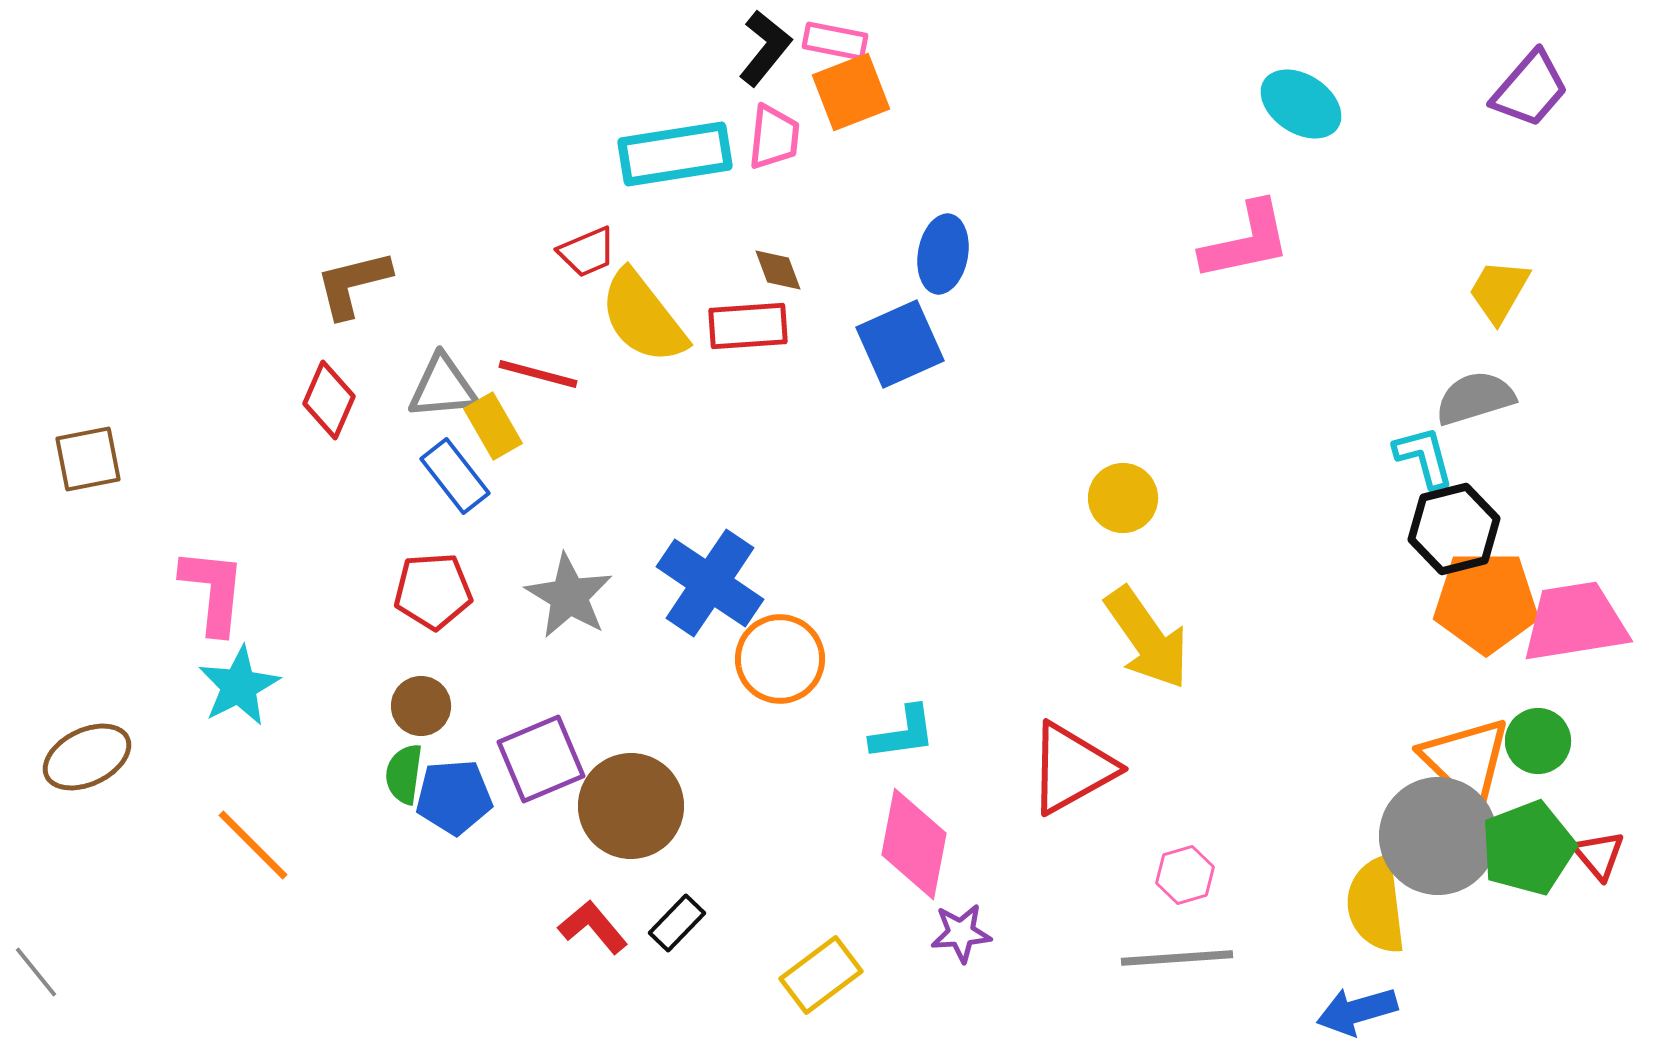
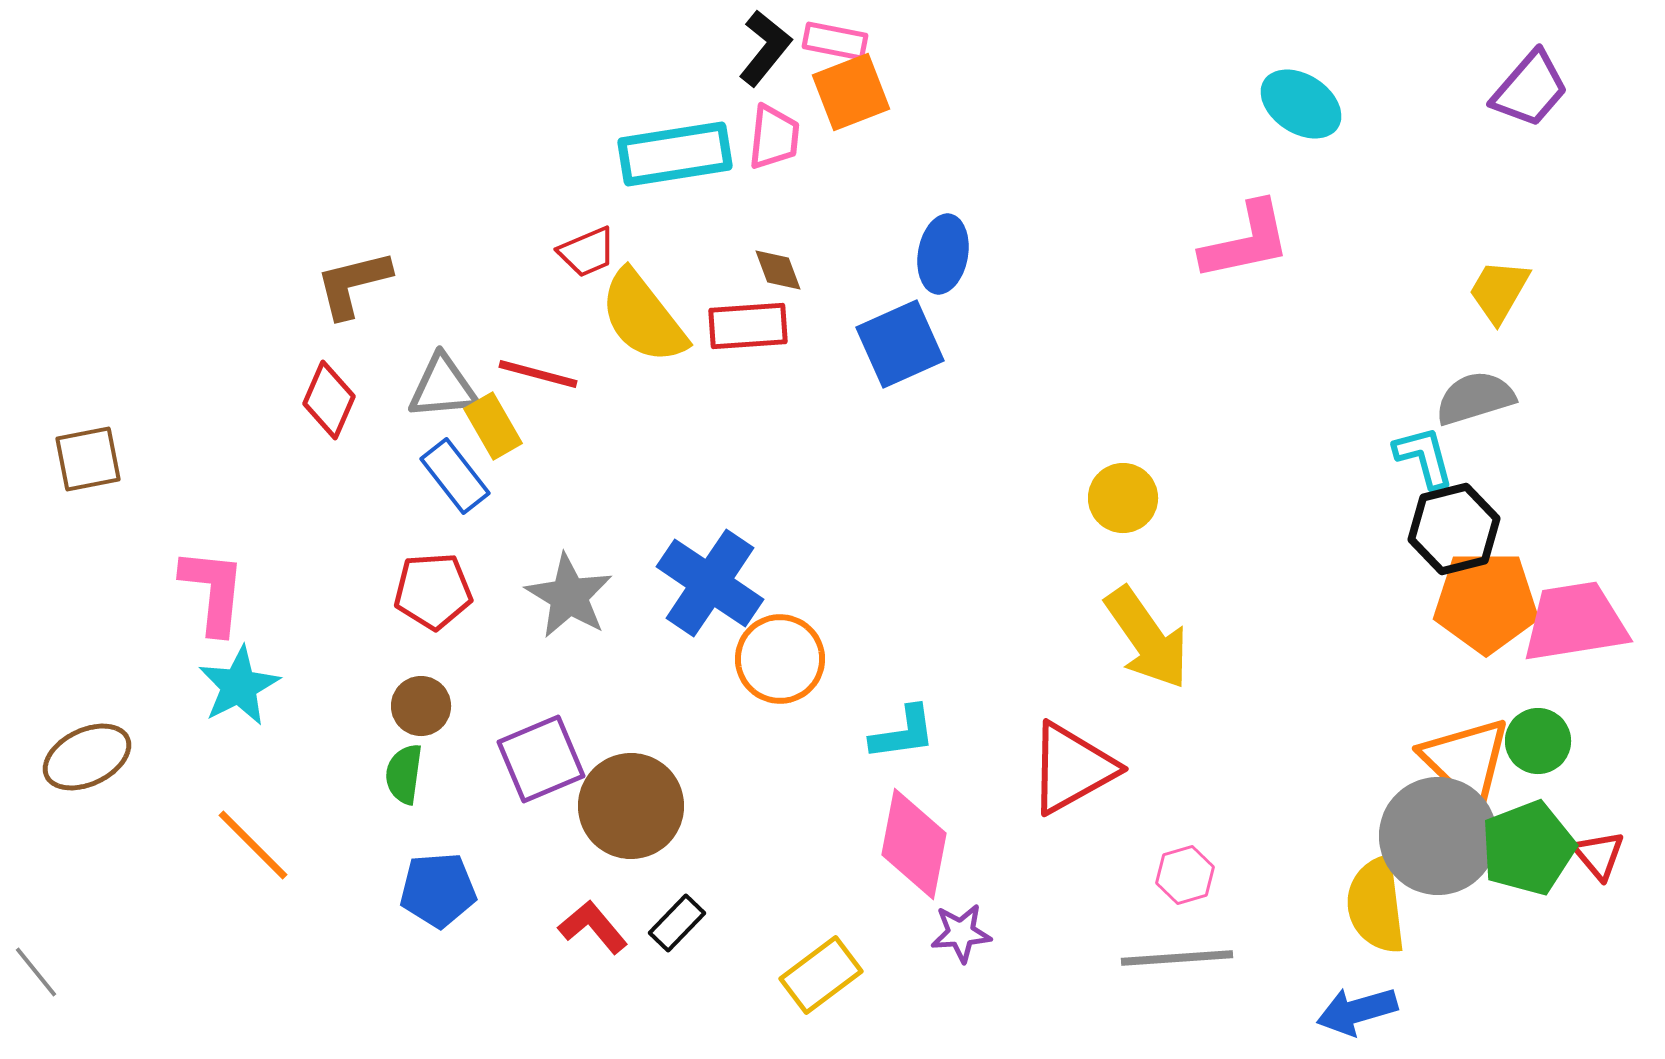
blue pentagon at (454, 797): moved 16 px left, 93 px down
